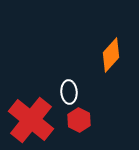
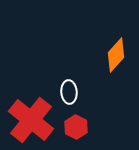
orange diamond: moved 5 px right
red hexagon: moved 3 px left, 7 px down
